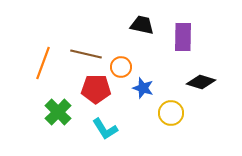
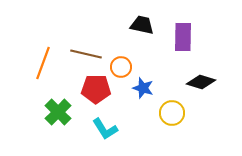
yellow circle: moved 1 px right
